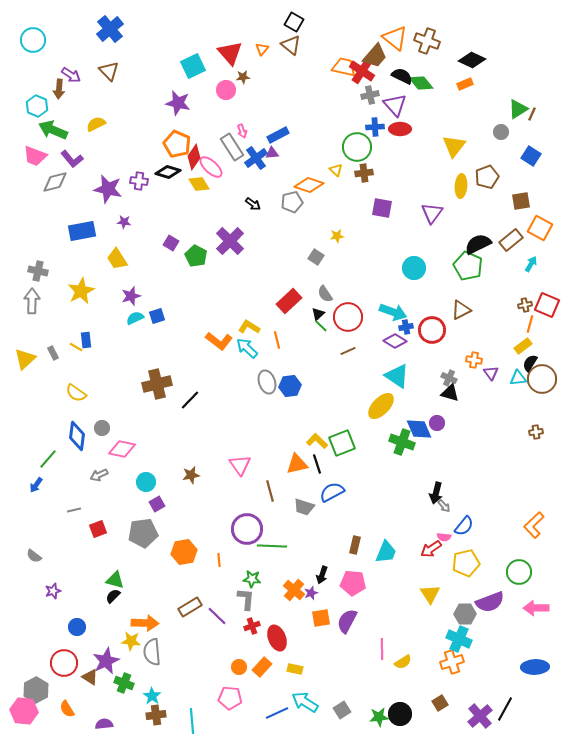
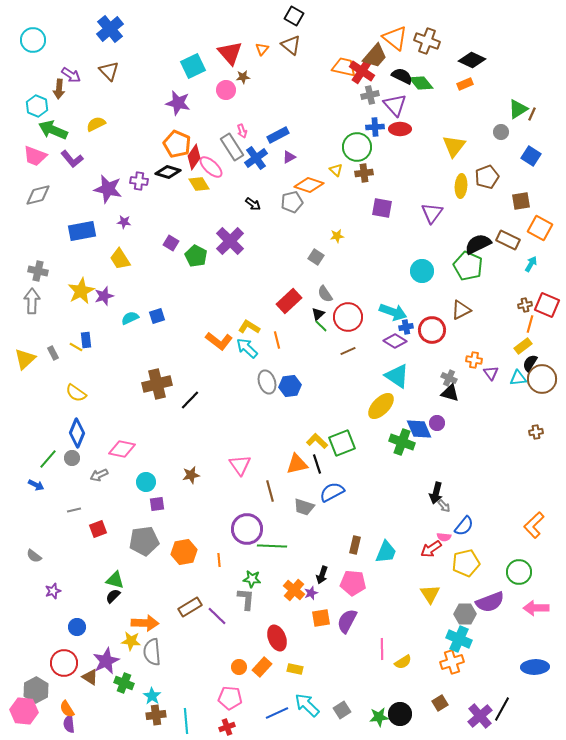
black square at (294, 22): moved 6 px up
purple triangle at (272, 153): moved 17 px right, 4 px down; rotated 24 degrees counterclockwise
gray diamond at (55, 182): moved 17 px left, 13 px down
brown rectangle at (511, 240): moved 3 px left; rotated 65 degrees clockwise
yellow trapezoid at (117, 259): moved 3 px right
cyan circle at (414, 268): moved 8 px right, 3 px down
purple star at (131, 296): moved 27 px left
cyan semicircle at (135, 318): moved 5 px left
gray circle at (102, 428): moved 30 px left, 30 px down
blue diamond at (77, 436): moved 3 px up; rotated 16 degrees clockwise
blue arrow at (36, 485): rotated 98 degrees counterclockwise
purple square at (157, 504): rotated 21 degrees clockwise
gray pentagon at (143, 533): moved 1 px right, 8 px down
red cross at (252, 626): moved 25 px left, 101 px down
cyan arrow at (305, 702): moved 2 px right, 3 px down; rotated 12 degrees clockwise
black line at (505, 709): moved 3 px left
cyan line at (192, 721): moved 6 px left
purple semicircle at (104, 724): moved 35 px left; rotated 90 degrees counterclockwise
